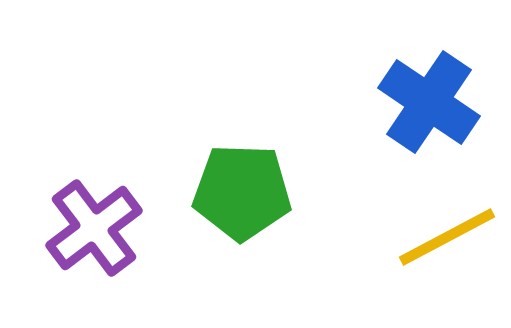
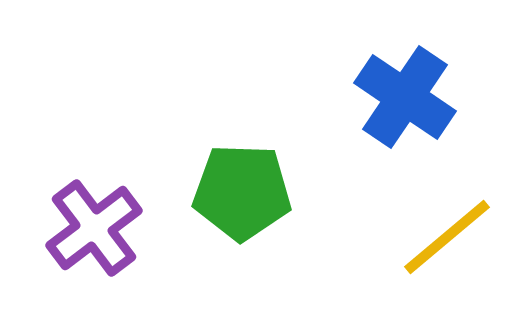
blue cross: moved 24 px left, 5 px up
yellow line: rotated 12 degrees counterclockwise
